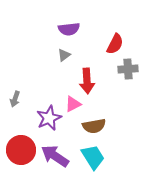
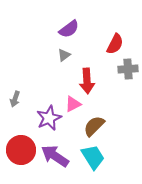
purple semicircle: rotated 30 degrees counterclockwise
brown semicircle: rotated 145 degrees clockwise
